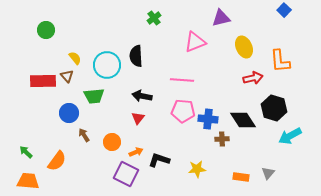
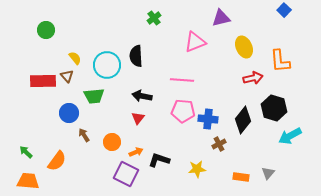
black diamond: rotated 72 degrees clockwise
brown cross: moved 3 px left, 5 px down; rotated 24 degrees counterclockwise
